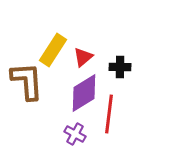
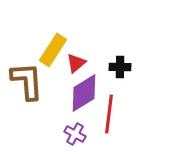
red triangle: moved 7 px left, 6 px down
